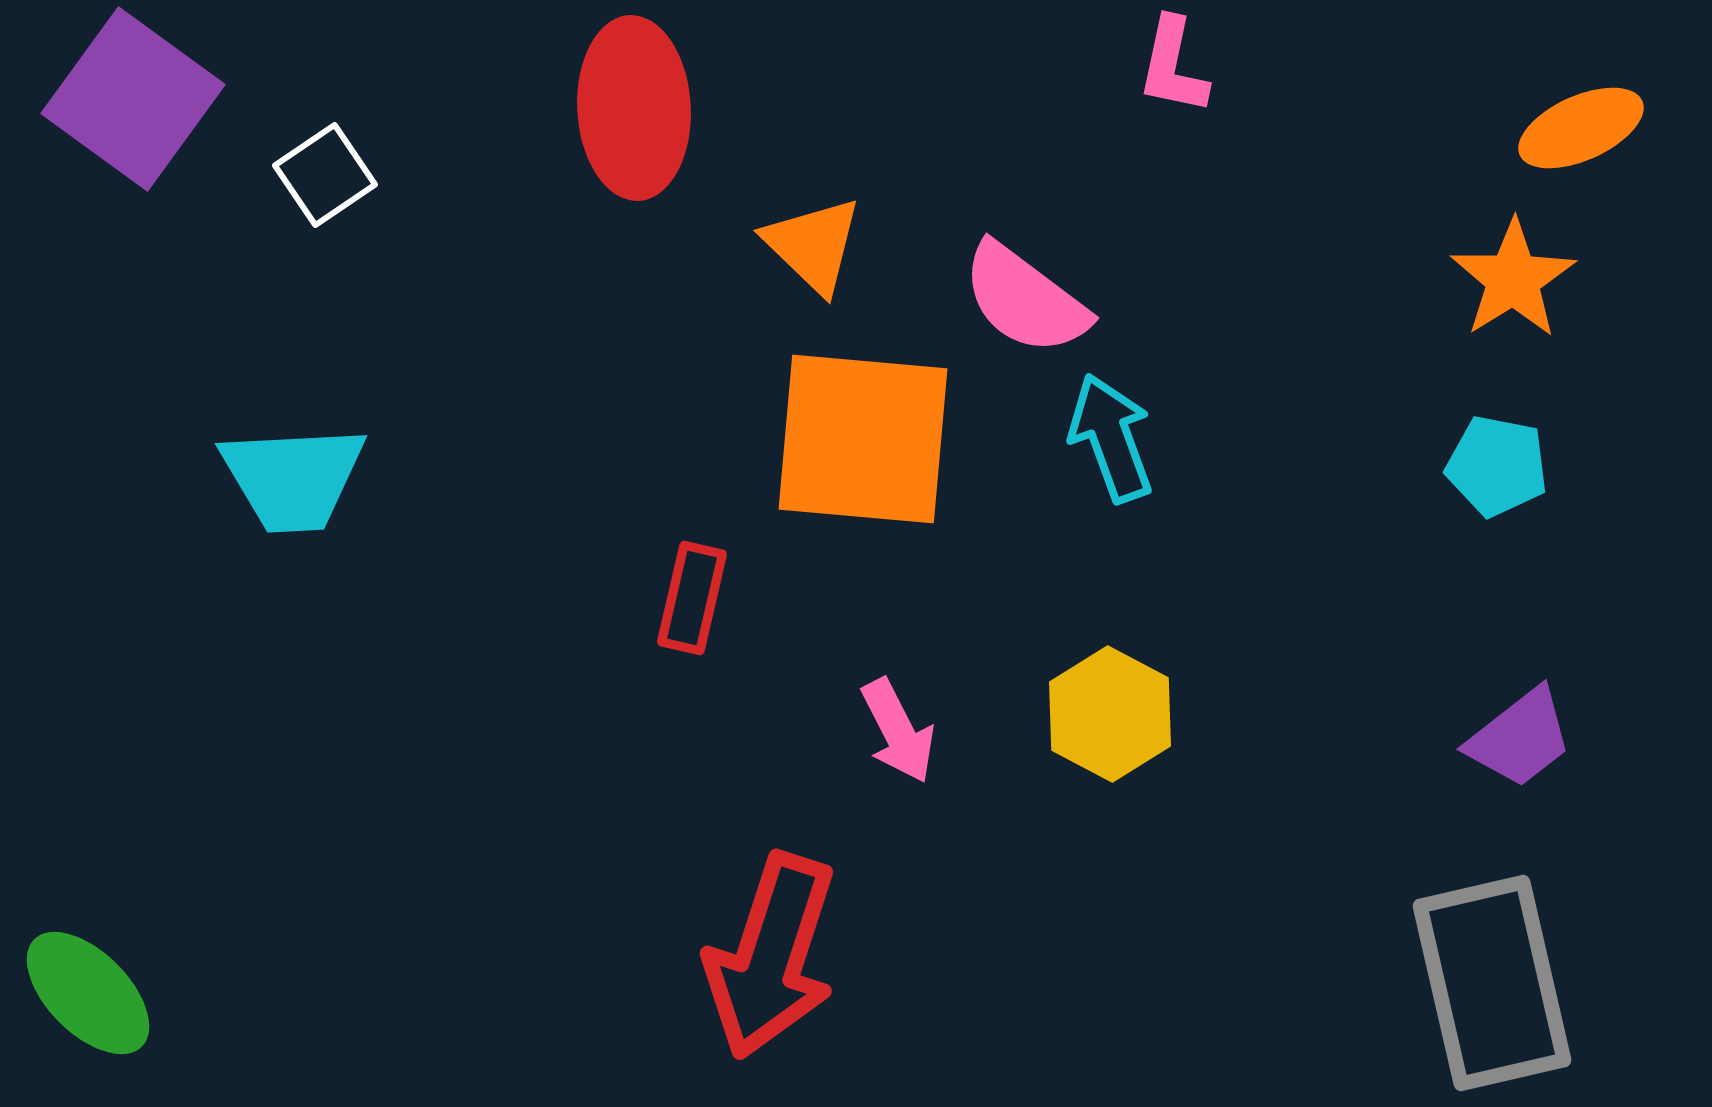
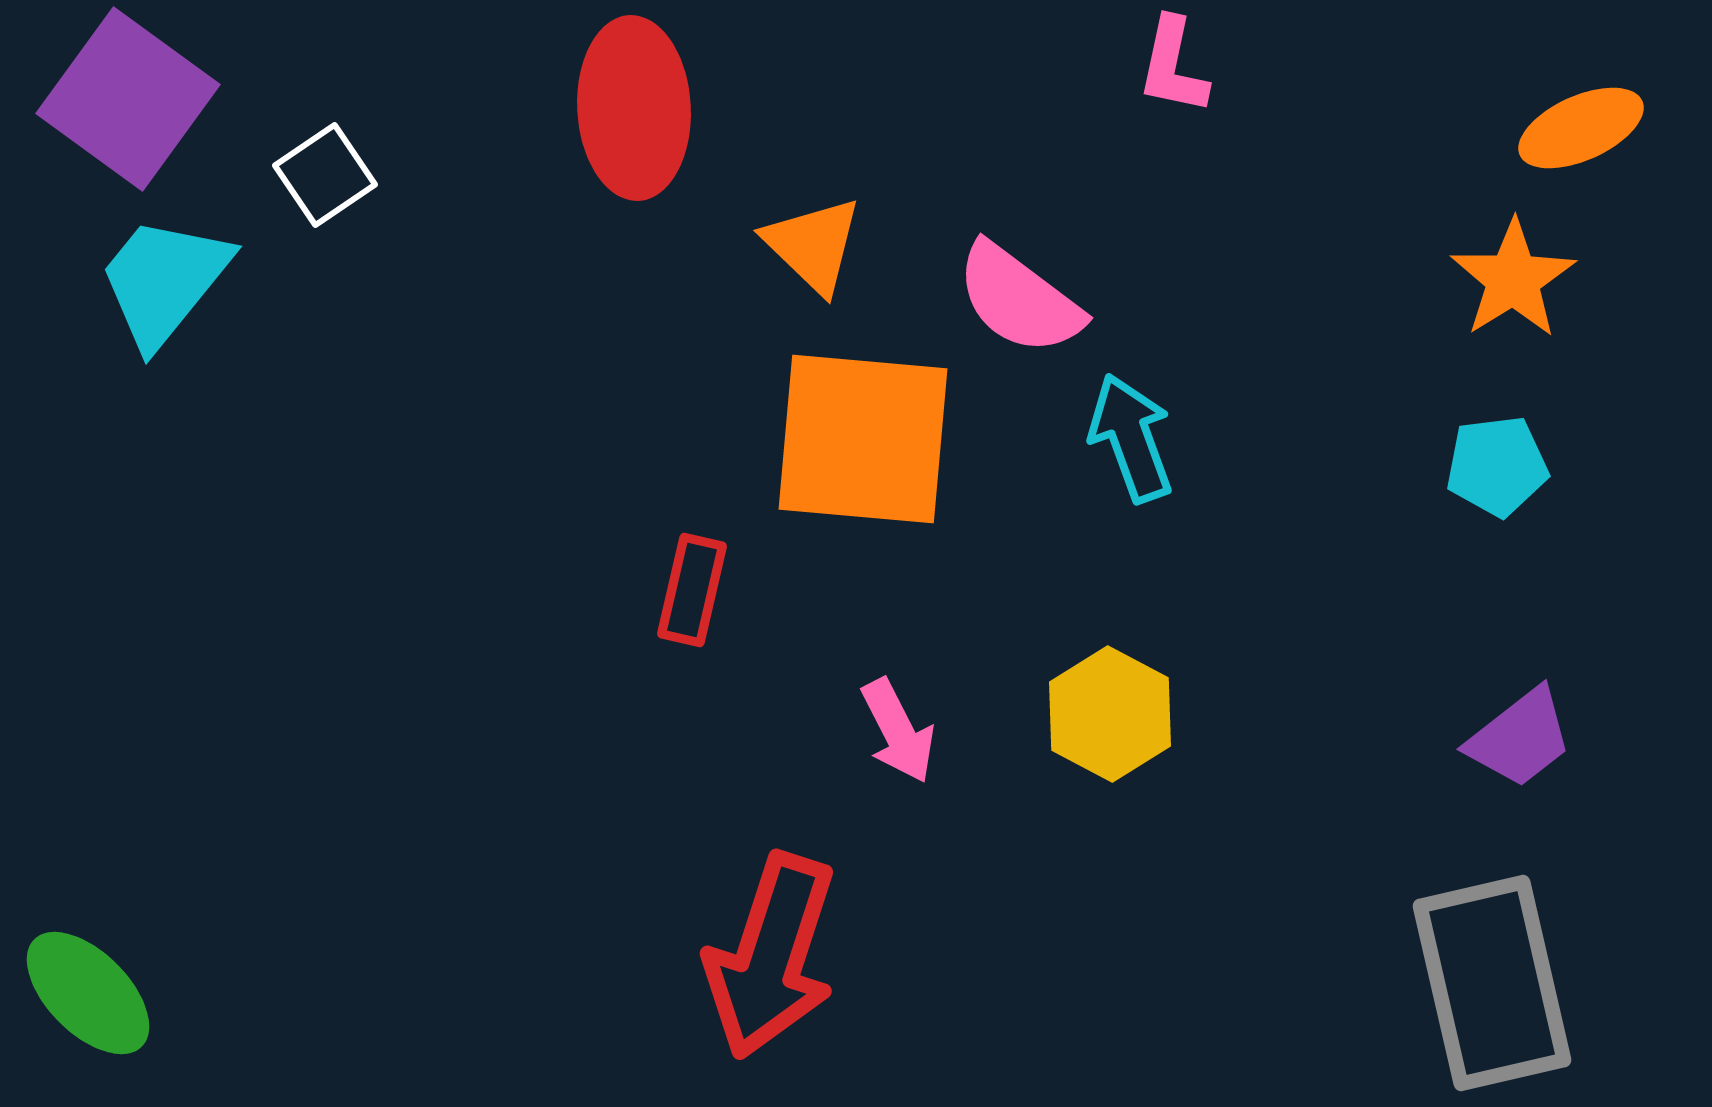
purple square: moved 5 px left
pink semicircle: moved 6 px left
cyan arrow: moved 20 px right
cyan pentagon: rotated 18 degrees counterclockwise
cyan trapezoid: moved 129 px left, 197 px up; rotated 132 degrees clockwise
red rectangle: moved 8 px up
